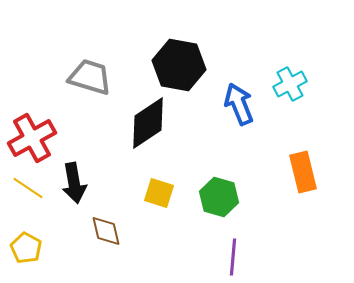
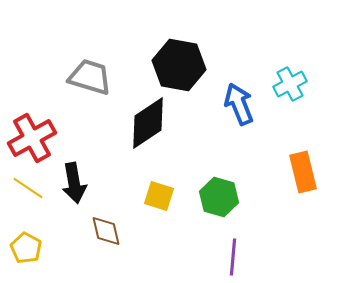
yellow square: moved 3 px down
